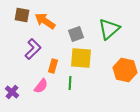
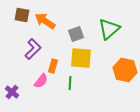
pink semicircle: moved 5 px up
